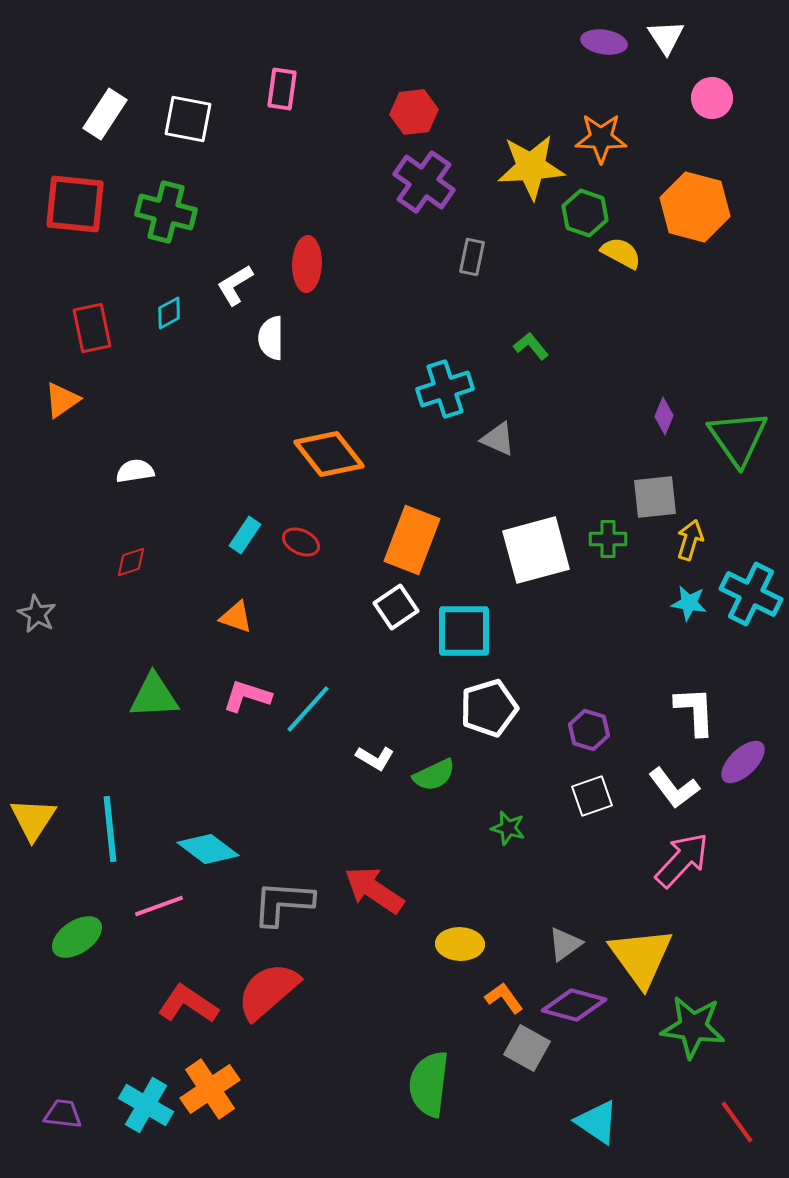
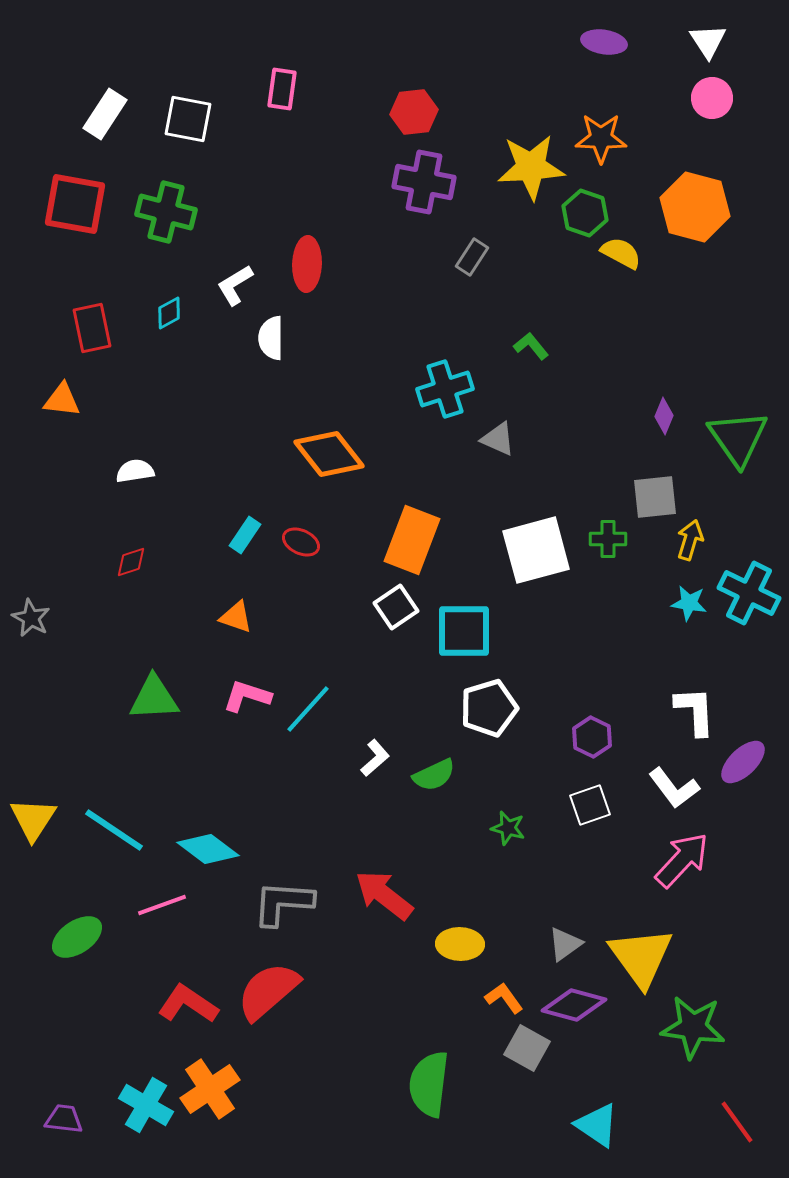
white triangle at (666, 37): moved 42 px right, 4 px down
purple cross at (424, 182): rotated 24 degrees counterclockwise
red square at (75, 204): rotated 4 degrees clockwise
gray rectangle at (472, 257): rotated 21 degrees clockwise
orange triangle at (62, 400): rotated 42 degrees clockwise
cyan cross at (751, 594): moved 2 px left, 1 px up
gray star at (37, 614): moved 6 px left, 4 px down
green triangle at (154, 696): moved 2 px down
purple hexagon at (589, 730): moved 3 px right, 7 px down; rotated 9 degrees clockwise
white L-shape at (375, 758): rotated 72 degrees counterclockwise
white square at (592, 796): moved 2 px left, 9 px down
cyan line at (110, 829): moved 4 px right, 1 px down; rotated 50 degrees counterclockwise
red arrow at (374, 890): moved 10 px right, 5 px down; rotated 4 degrees clockwise
pink line at (159, 906): moved 3 px right, 1 px up
purple trapezoid at (63, 1114): moved 1 px right, 5 px down
cyan triangle at (597, 1122): moved 3 px down
